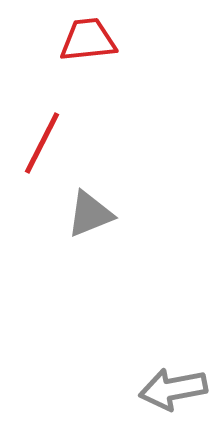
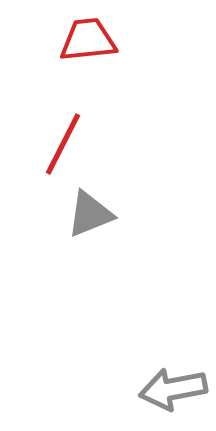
red line: moved 21 px right, 1 px down
